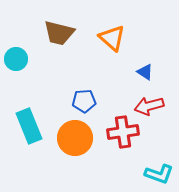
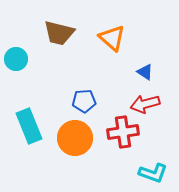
red arrow: moved 4 px left, 2 px up
cyan L-shape: moved 6 px left, 1 px up
